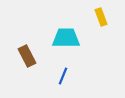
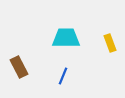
yellow rectangle: moved 9 px right, 26 px down
brown rectangle: moved 8 px left, 11 px down
